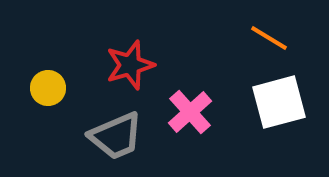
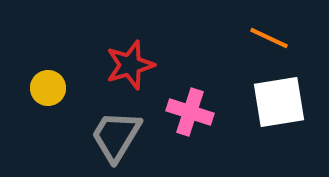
orange line: rotated 6 degrees counterclockwise
white square: rotated 6 degrees clockwise
pink cross: rotated 30 degrees counterclockwise
gray trapezoid: rotated 144 degrees clockwise
